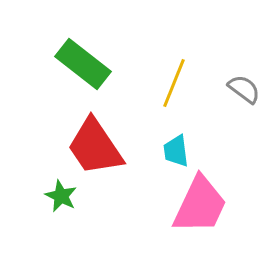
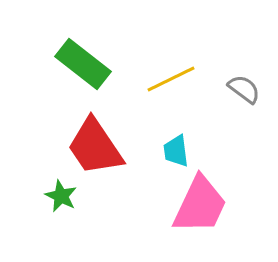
yellow line: moved 3 px left, 4 px up; rotated 42 degrees clockwise
